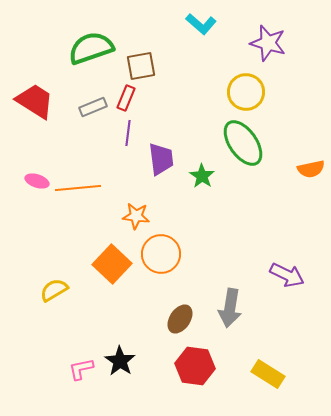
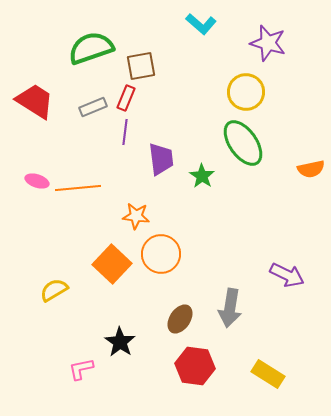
purple line: moved 3 px left, 1 px up
black star: moved 19 px up
